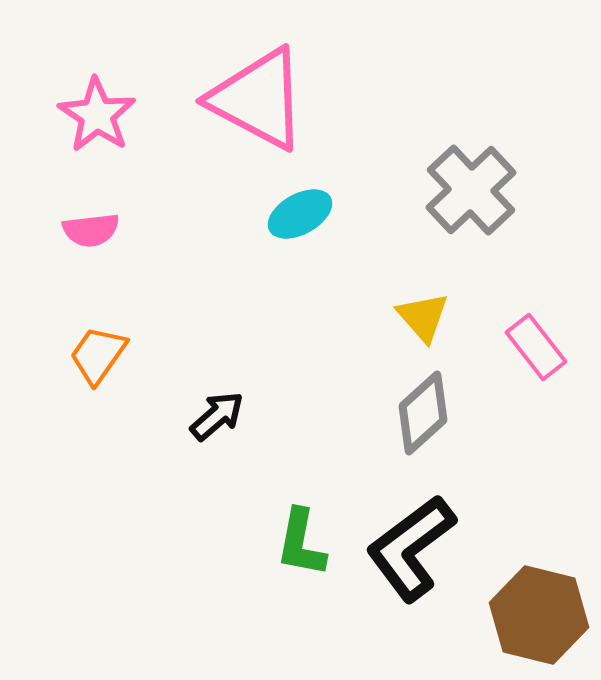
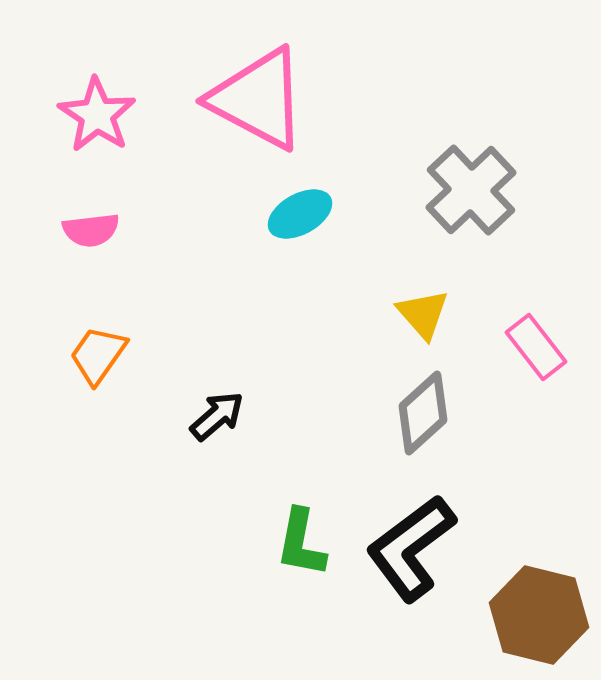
yellow triangle: moved 3 px up
